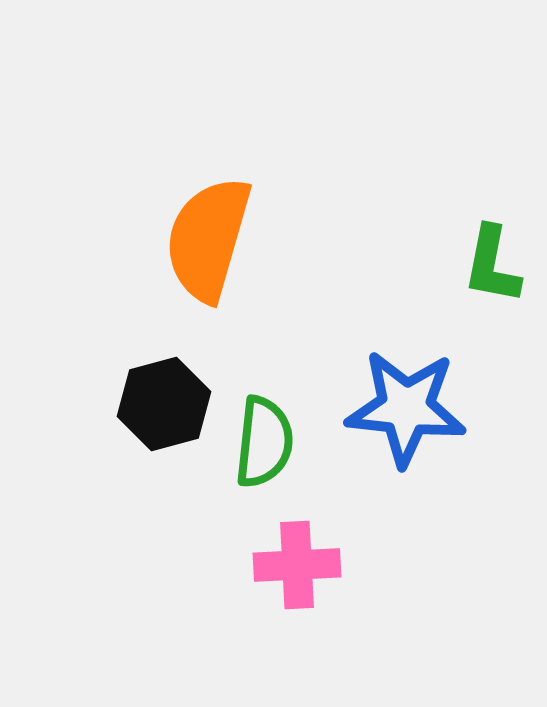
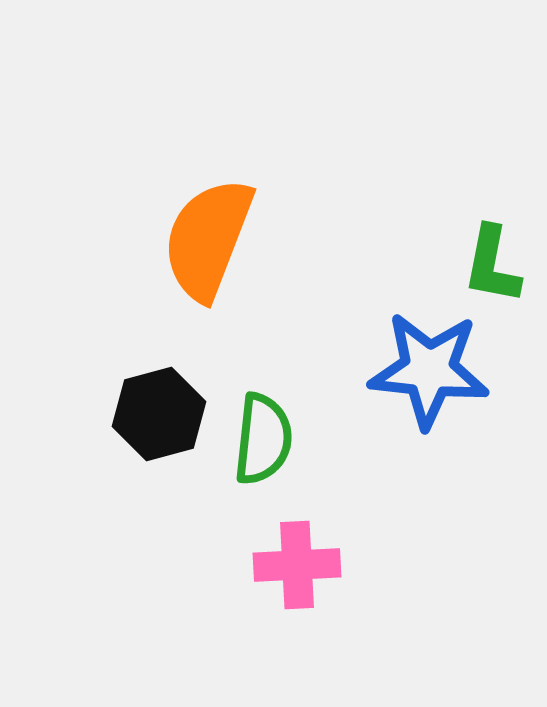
orange semicircle: rotated 5 degrees clockwise
black hexagon: moved 5 px left, 10 px down
blue star: moved 23 px right, 38 px up
green semicircle: moved 1 px left, 3 px up
